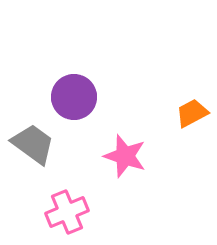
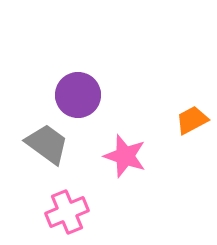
purple circle: moved 4 px right, 2 px up
orange trapezoid: moved 7 px down
gray trapezoid: moved 14 px right
